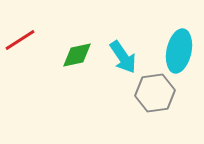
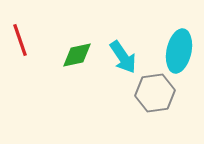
red line: rotated 76 degrees counterclockwise
